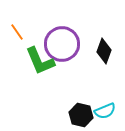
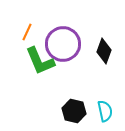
orange line: moved 10 px right; rotated 60 degrees clockwise
purple circle: moved 1 px right
cyan semicircle: rotated 80 degrees counterclockwise
black hexagon: moved 7 px left, 4 px up
